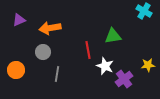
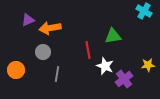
purple triangle: moved 9 px right
